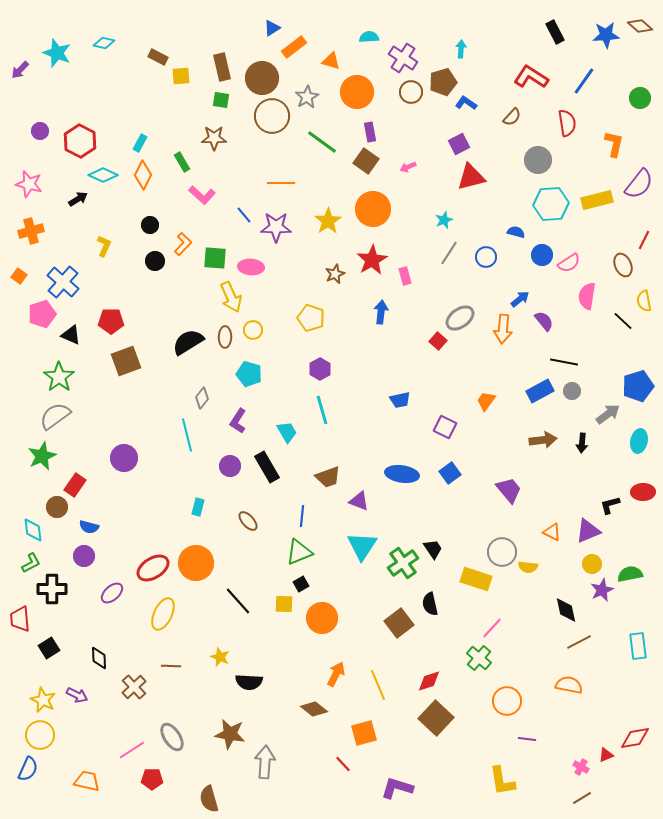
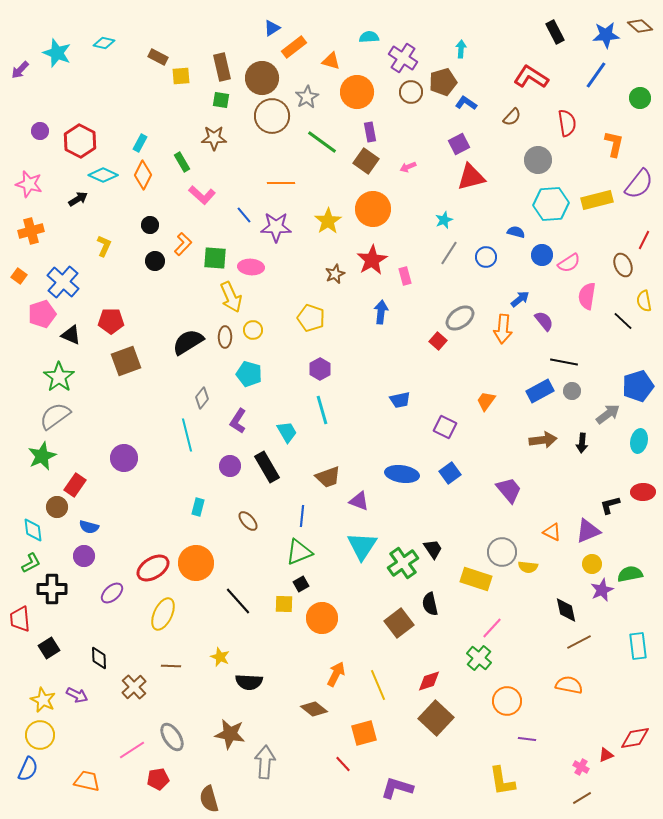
blue line at (584, 81): moved 12 px right, 6 px up
red pentagon at (152, 779): moved 6 px right; rotated 10 degrees counterclockwise
